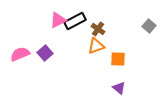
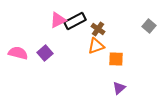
pink semicircle: moved 2 px left, 1 px up; rotated 36 degrees clockwise
orange square: moved 2 px left
purple triangle: rotated 40 degrees clockwise
